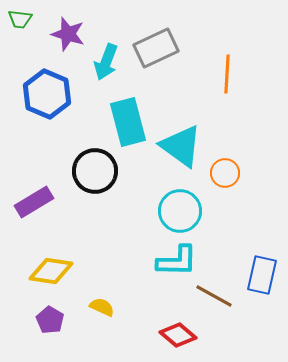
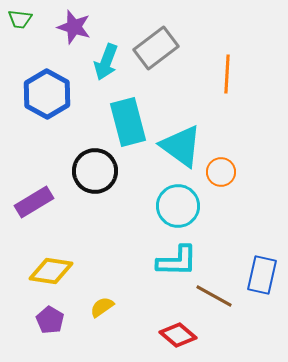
purple star: moved 6 px right, 7 px up
gray rectangle: rotated 12 degrees counterclockwise
blue hexagon: rotated 6 degrees clockwise
orange circle: moved 4 px left, 1 px up
cyan circle: moved 2 px left, 5 px up
yellow semicircle: rotated 60 degrees counterclockwise
